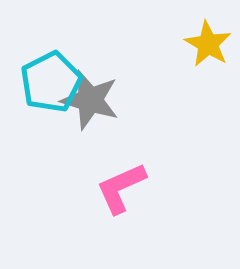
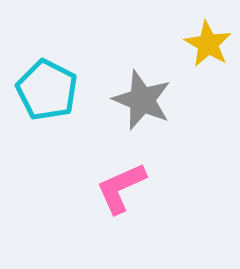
cyan pentagon: moved 4 px left, 8 px down; rotated 18 degrees counterclockwise
gray star: moved 52 px right; rotated 6 degrees clockwise
